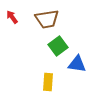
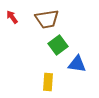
green square: moved 1 px up
